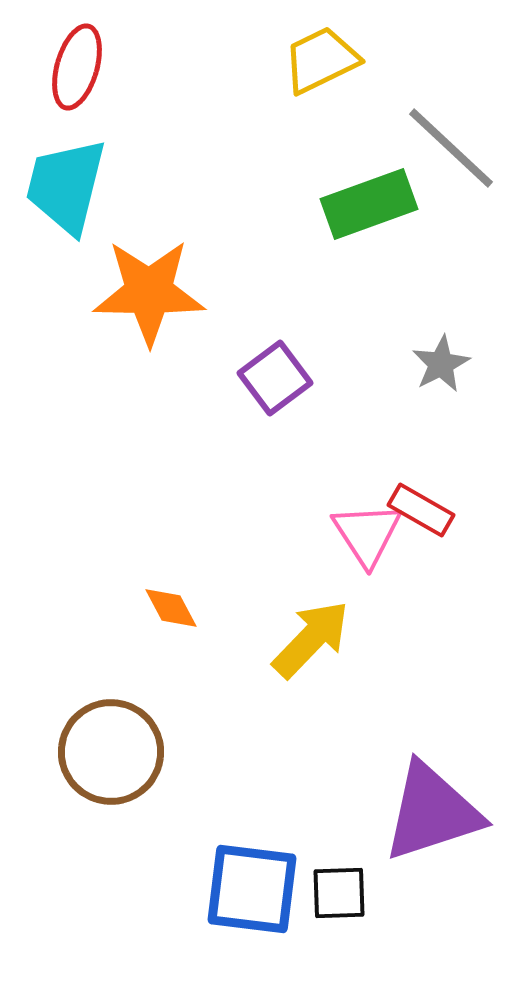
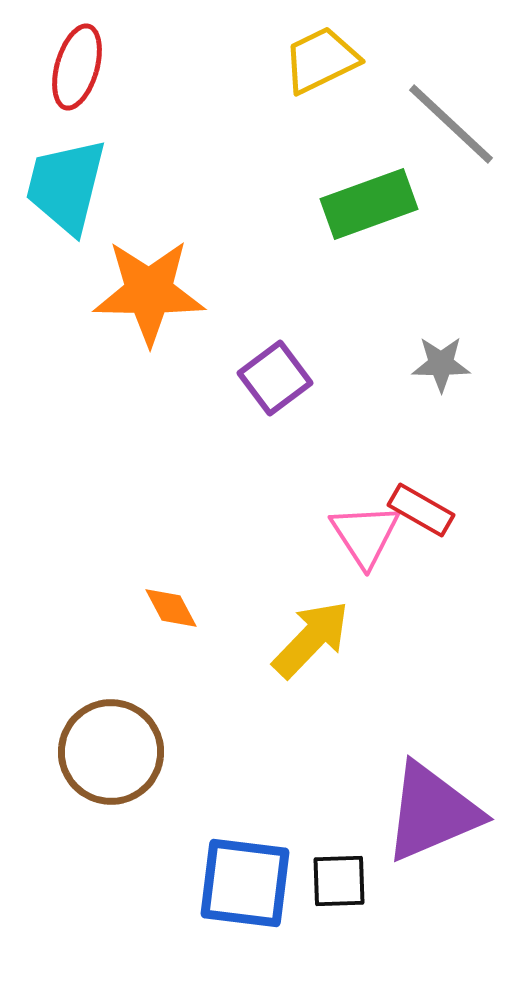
gray line: moved 24 px up
gray star: rotated 28 degrees clockwise
pink triangle: moved 2 px left, 1 px down
purple triangle: rotated 5 degrees counterclockwise
blue square: moved 7 px left, 6 px up
black square: moved 12 px up
